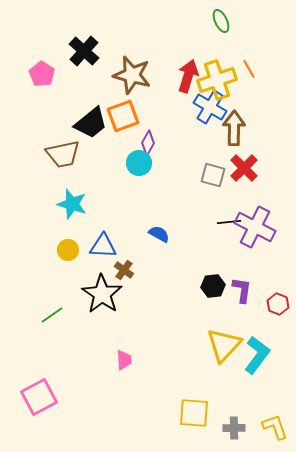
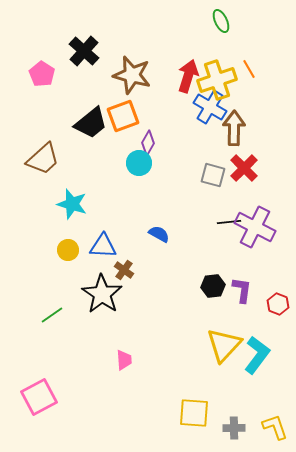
brown trapezoid: moved 20 px left, 5 px down; rotated 30 degrees counterclockwise
